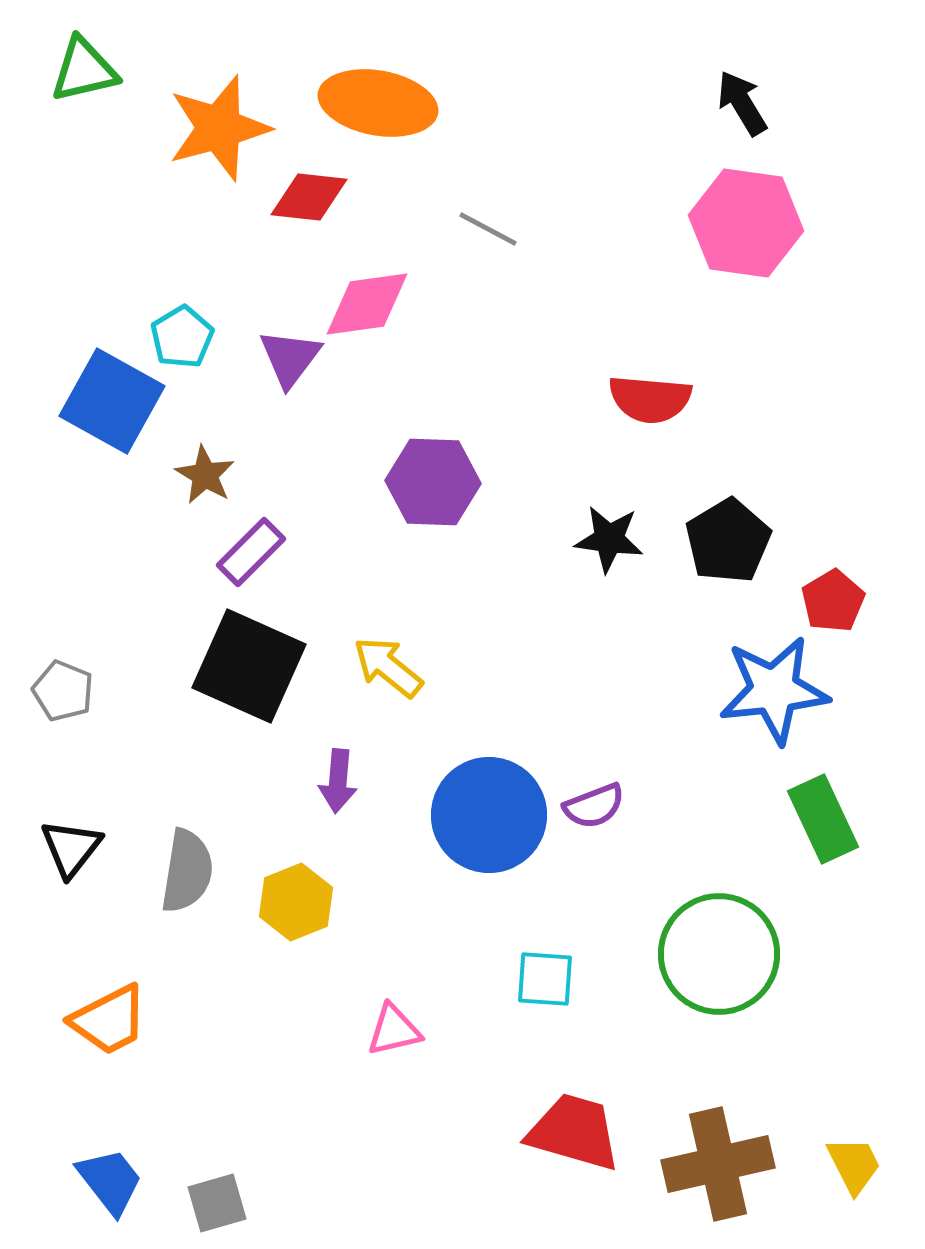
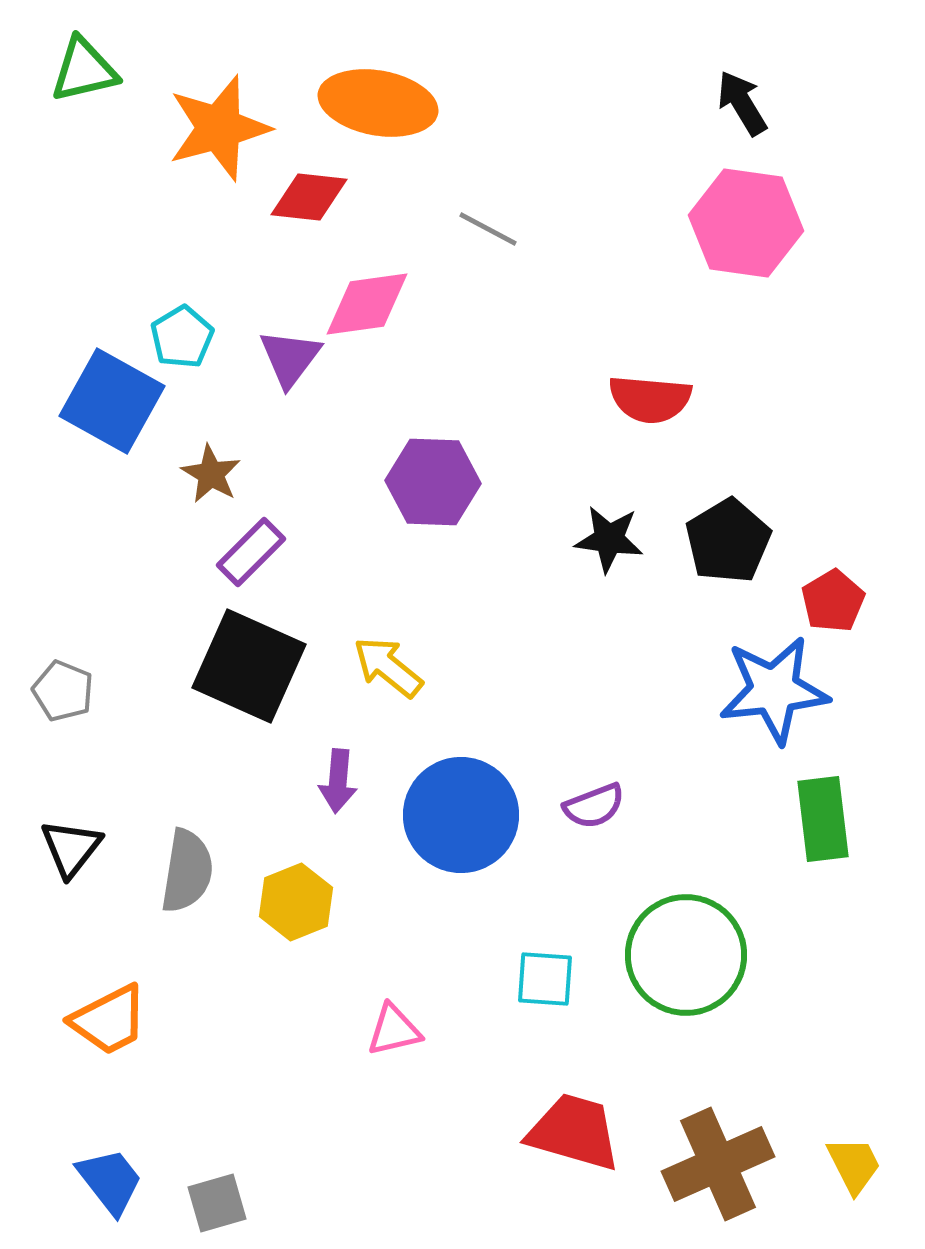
brown star: moved 6 px right, 1 px up
blue circle: moved 28 px left
green rectangle: rotated 18 degrees clockwise
green circle: moved 33 px left, 1 px down
brown cross: rotated 11 degrees counterclockwise
